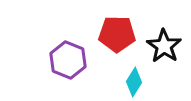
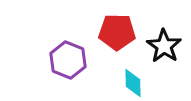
red pentagon: moved 2 px up
cyan diamond: moved 1 px left, 1 px down; rotated 32 degrees counterclockwise
